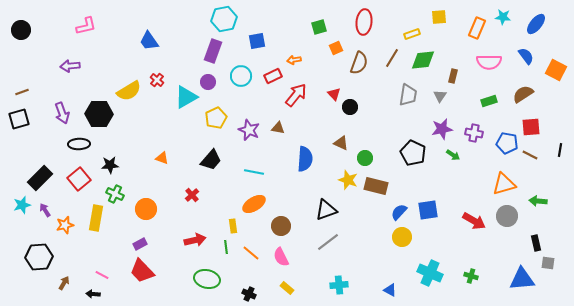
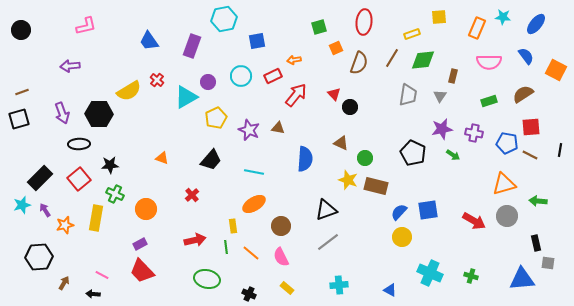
purple rectangle at (213, 51): moved 21 px left, 5 px up
